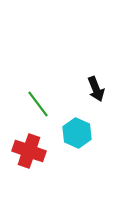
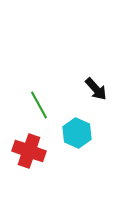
black arrow: rotated 20 degrees counterclockwise
green line: moved 1 px right, 1 px down; rotated 8 degrees clockwise
